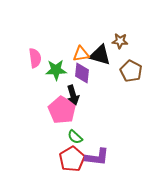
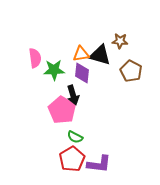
green star: moved 2 px left
green semicircle: rotated 14 degrees counterclockwise
purple L-shape: moved 2 px right, 7 px down
